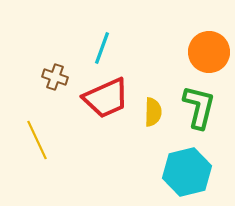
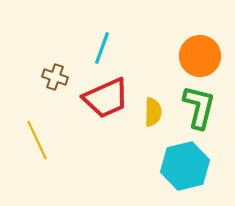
orange circle: moved 9 px left, 4 px down
cyan hexagon: moved 2 px left, 6 px up
